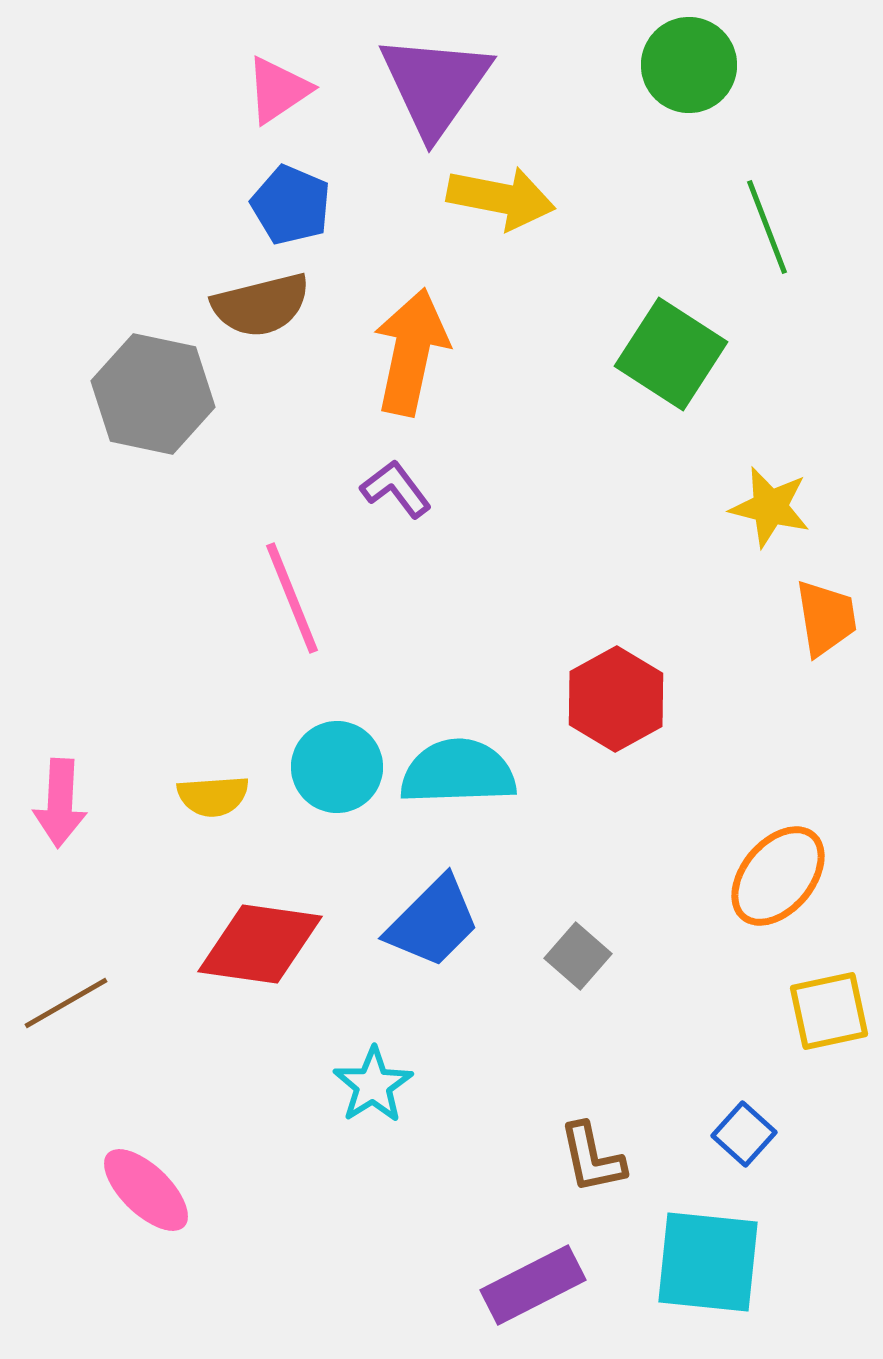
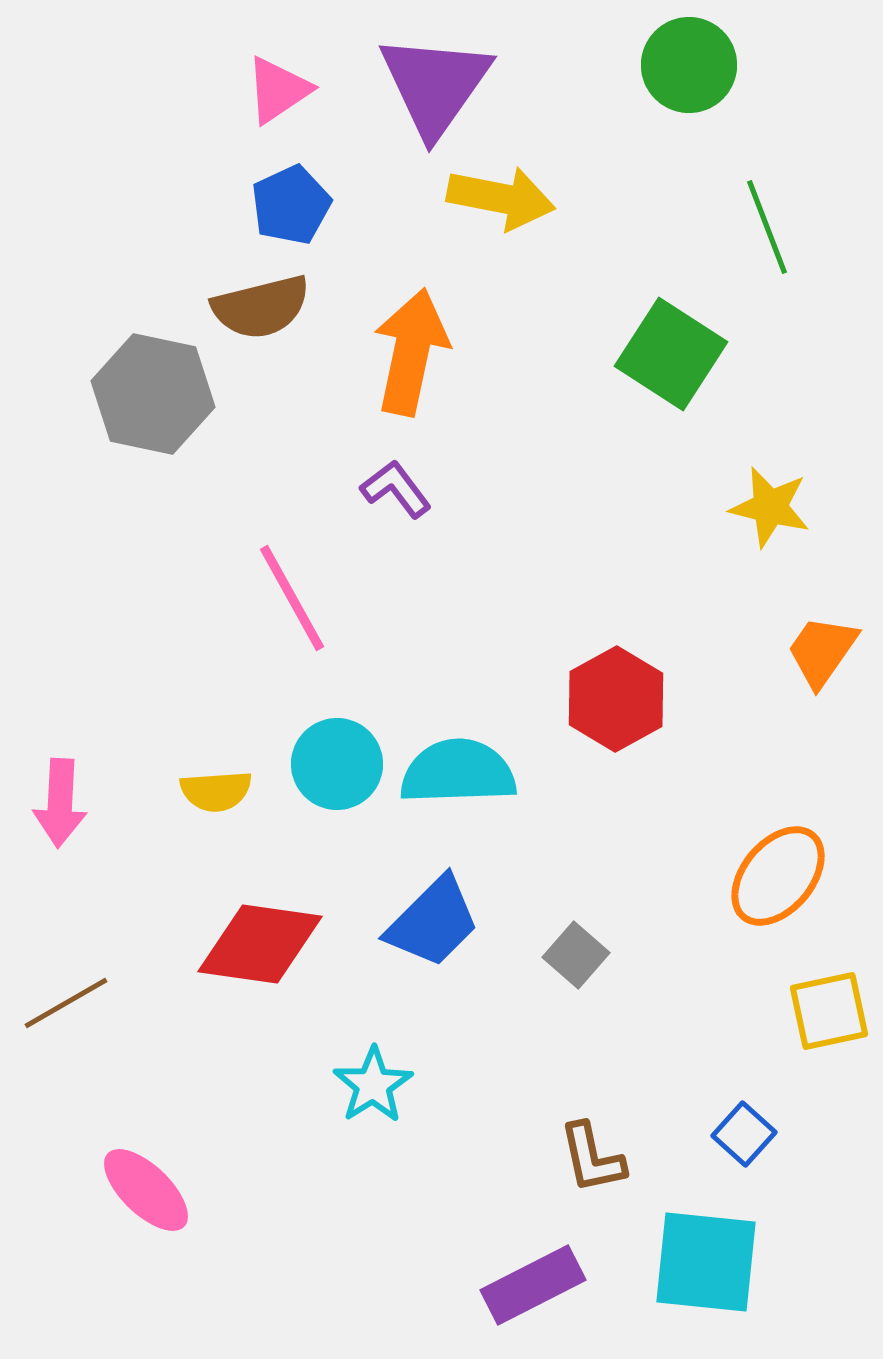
blue pentagon: rotated 24 degrees clockwise
brown semicircle: moved 2 px down
pink line: rotated 7 degrees counterclockwise
orange trapezoid: moved 4 px left, 33 px down; rotated 136 degrees counterclockwise
cyan circle: moved 3 px up
yellow semicircle: moved 3 px right, 5 px up
gray square: moved 2 px left, 1 px up
cyan square: moved 2 px left
